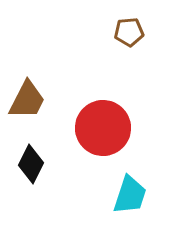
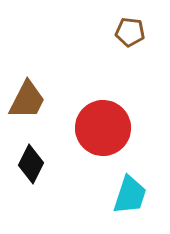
brown pentagon: moved 1 px right; rotated 12 degrees clockwise
